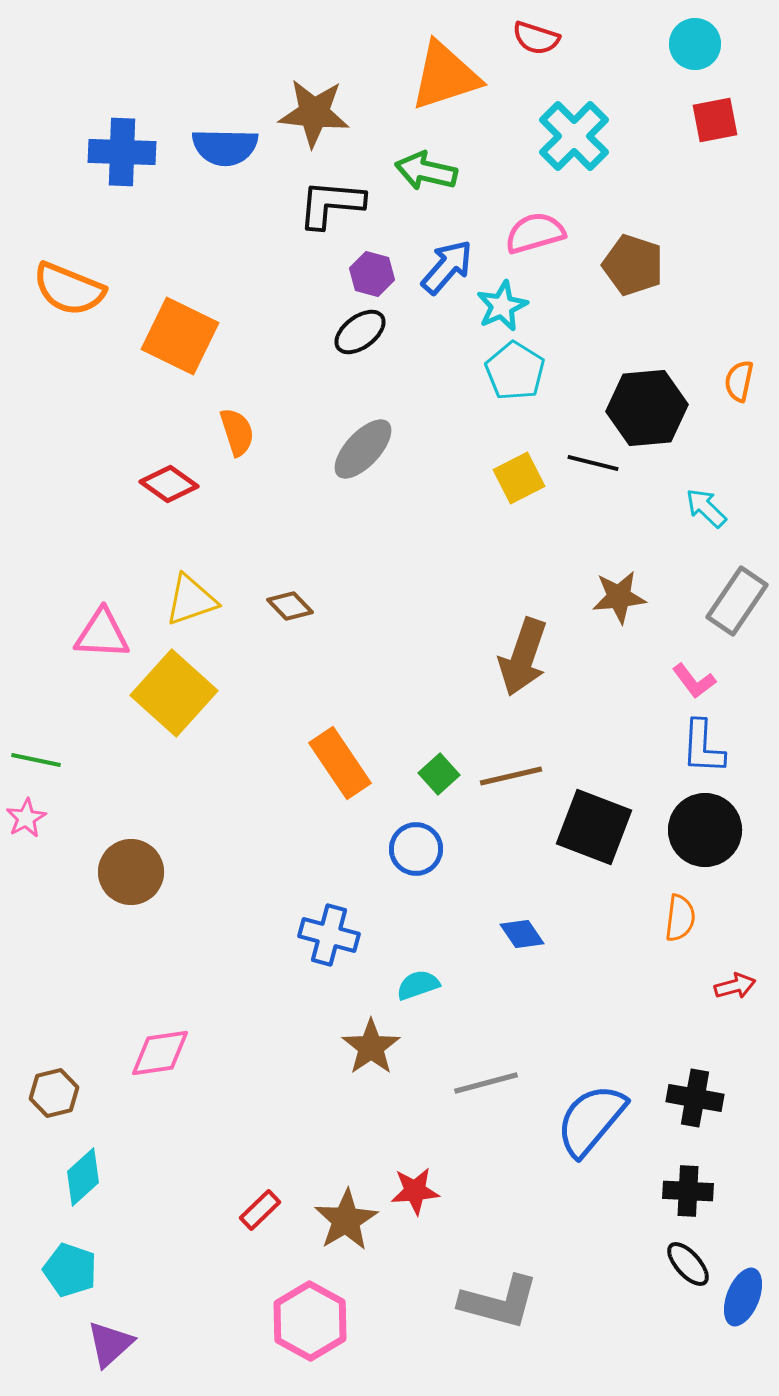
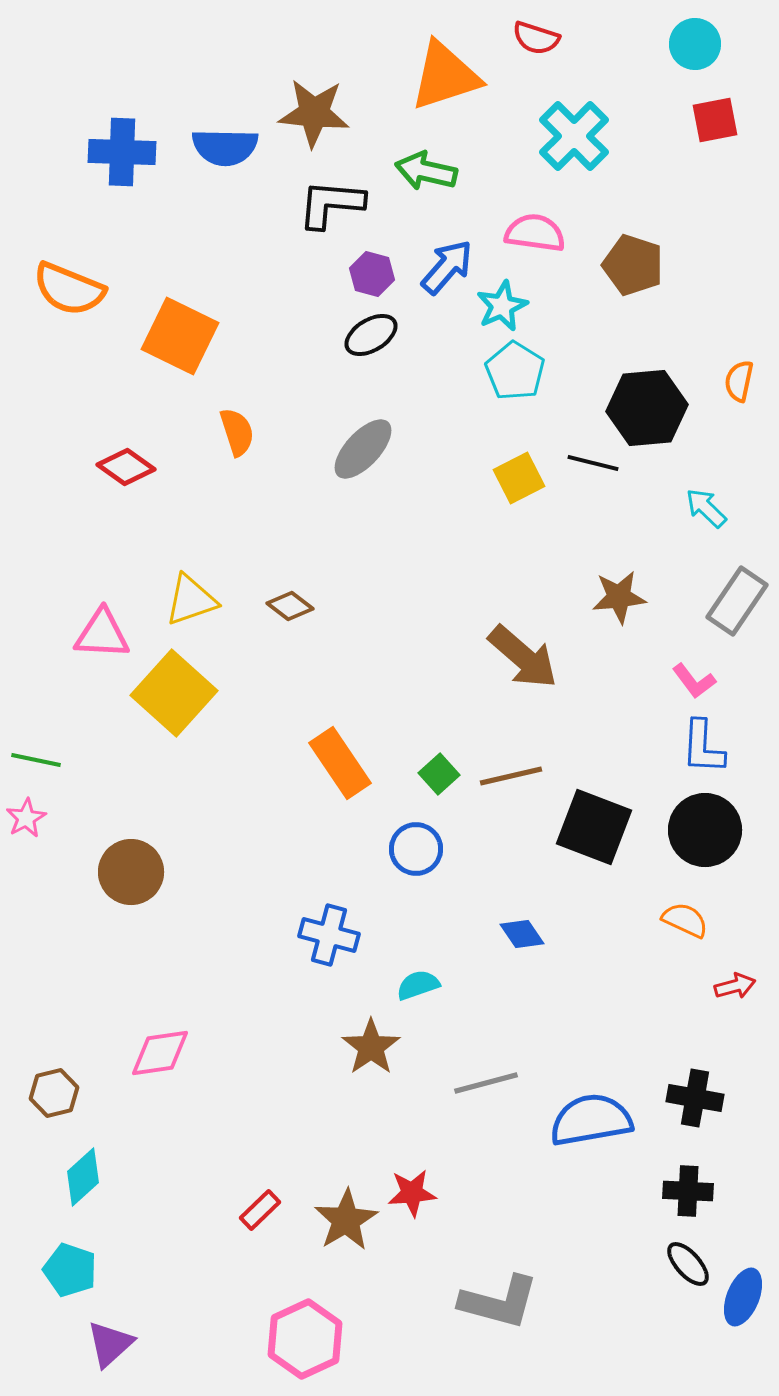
pink semicircle at (535, 233): rotated 24 degrees clockwise
black ellipse at (360, 332): moved 11 px right, 3 px down; rotated 6 degrees clockwise
red diamond at (169, 484): moved 43 px left, 17 px up
brown diamond at (290, 606): rotated 9 degrees counterclockwise
brown arrow at (523, 657): rotated 68 degrees counterclockwise
orange semicircle at (680, 918): moved 5 px right, 2 px down; rotated 72 degrees counterclockwise
blue semicircle at (591, 1120): rotated 40 degrees clockwise
red star at (415, 1191): moved 3 px left, 2 px down
pink hexagon at (310, 1321): moved 5 px left, 18 px down; rotated 6 degrees clockwise
